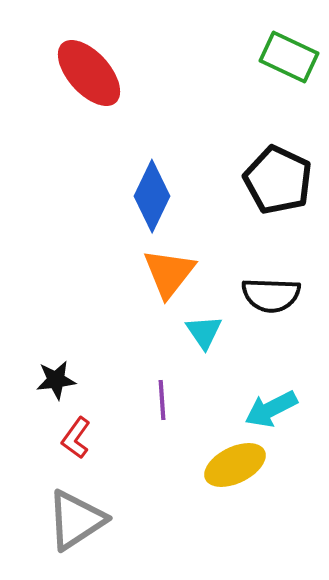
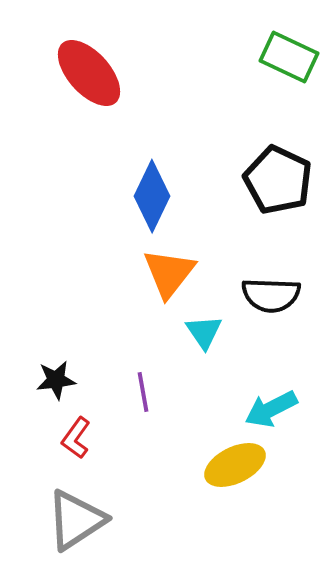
purple line: moved 19 px left, 8 px up; rotated 6 degrees counterclockwise
